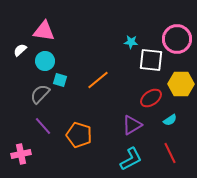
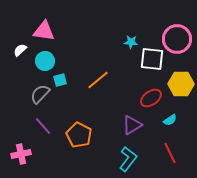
white square: moved 1 px right, 1 px up
cyan square: rotated 32 degrees counterclockwise
orange pentagon: rotated 10 degrees clockwise
cyan L-shape: moved 3 px left; rotated 25 degrees counterclockwise
